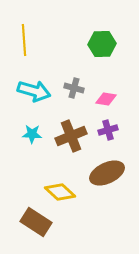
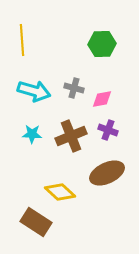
yellow line: moved 2 px left
pink diamond: moved 4 px left; rotated 20 degrees counterclockwise
purple cross: rotated 36 degrees clockwise
